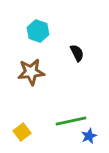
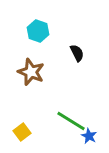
brown star: rotated 28 degrees clockwise
green line: rotated 44 degrees clockwise
blue star: rotated 21 degrees counterclockwise
